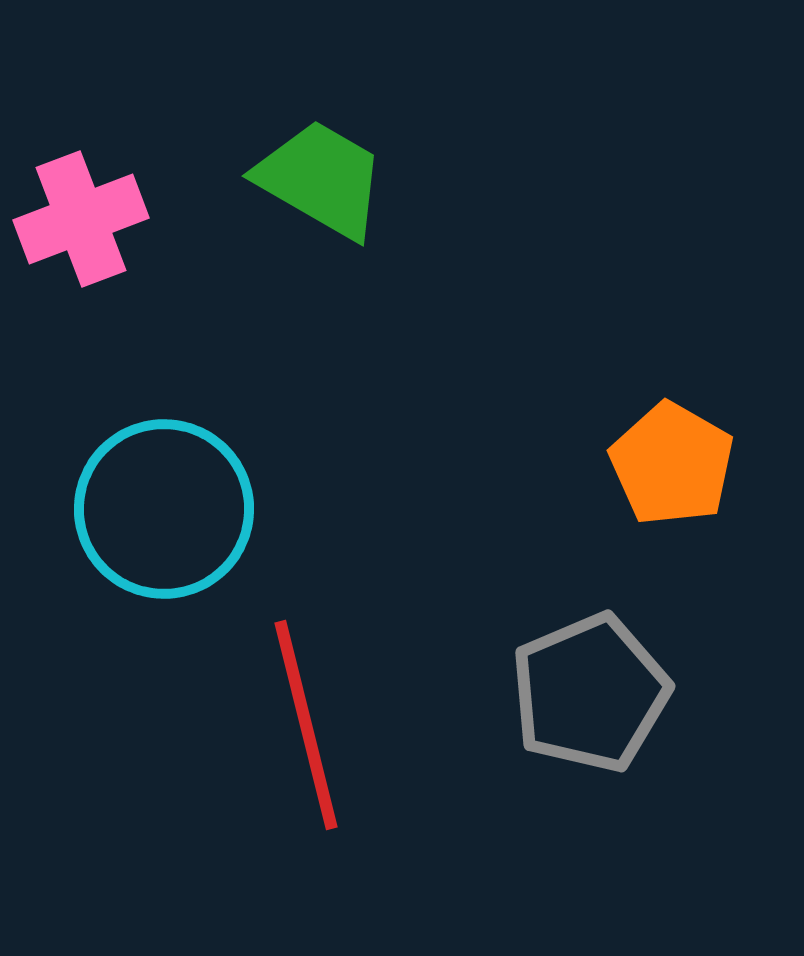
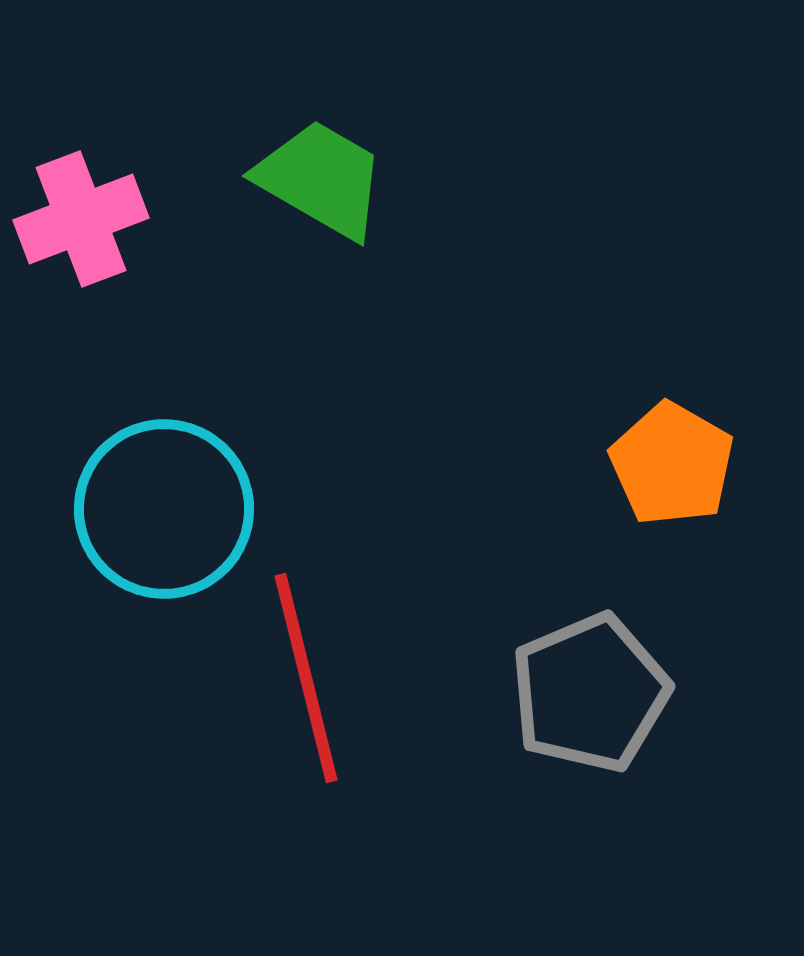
red line: moved 47 px up
